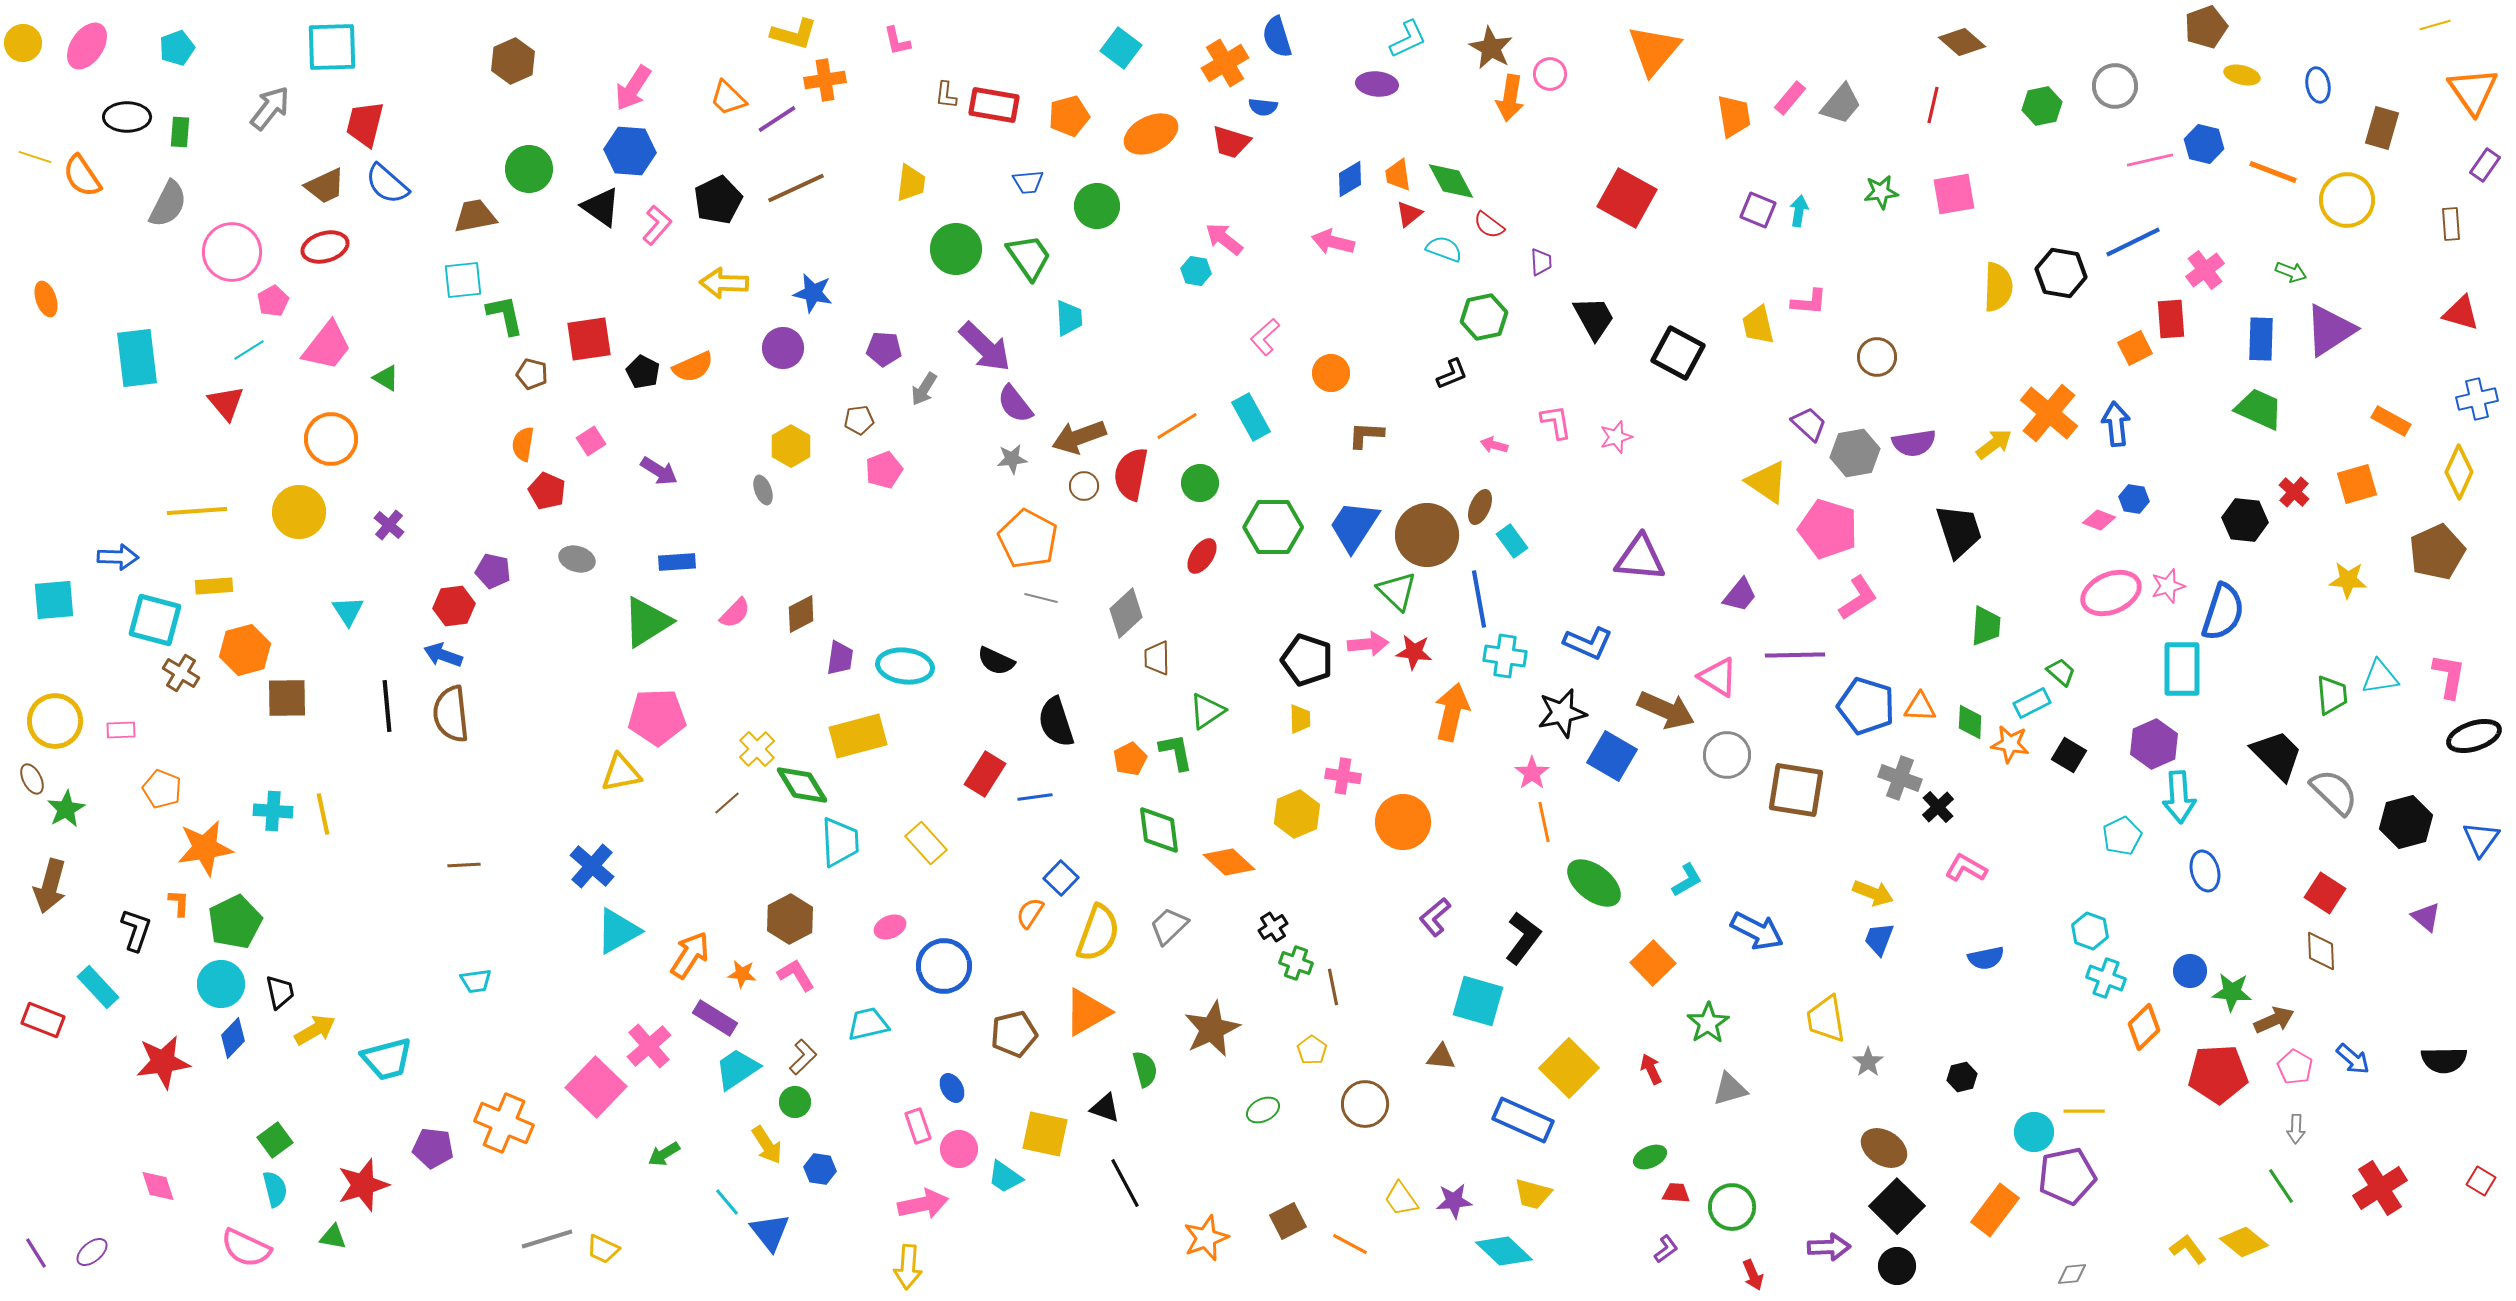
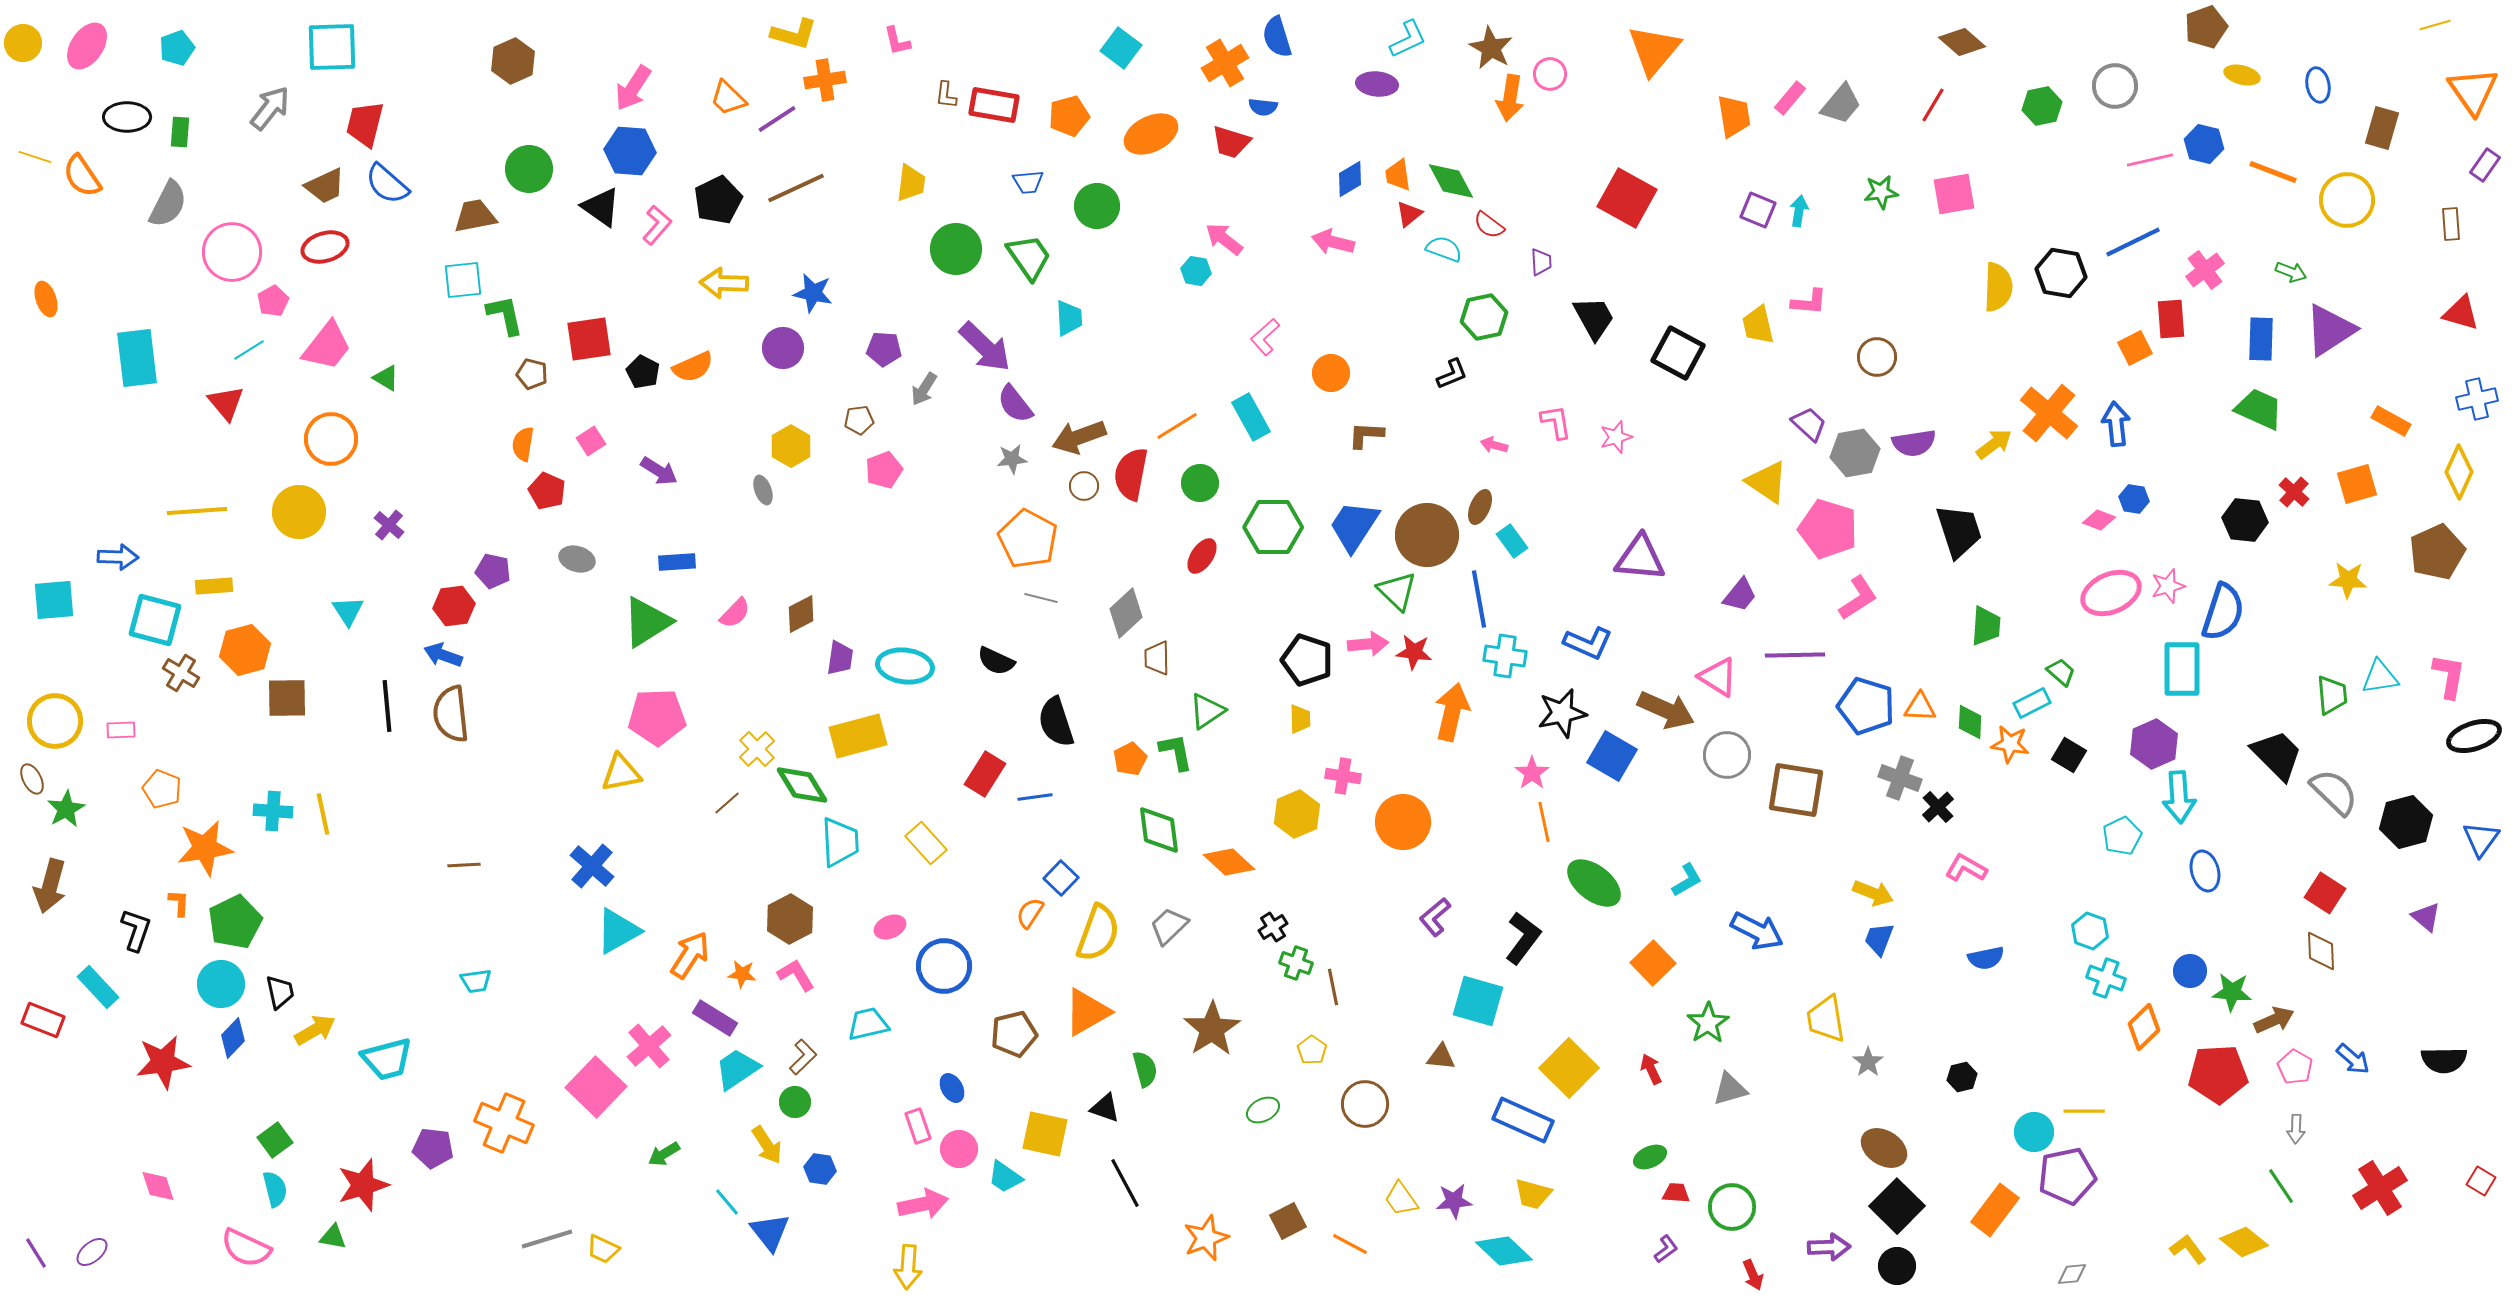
red line at (1933, 105): rotated 18 degrees clockwise
brown star at (1212, 1029): rotated 8 degrees counterclockwise
